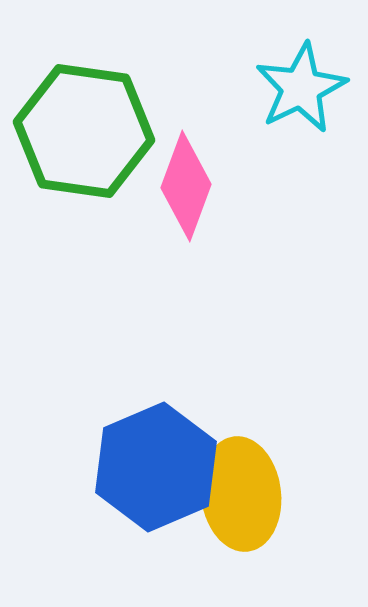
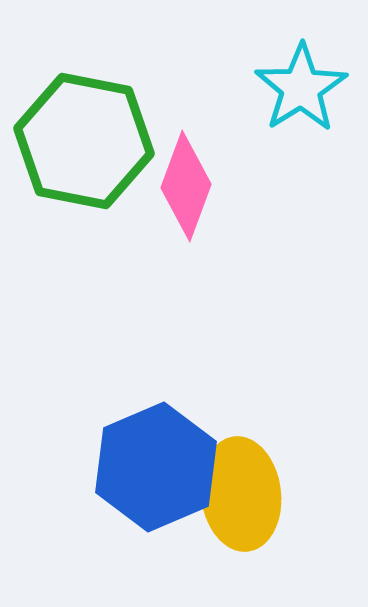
cyan star: rotated 6 degrees counterclockwise
green hexagon: moved 10 px down; rotated 3 degrees clockwise
